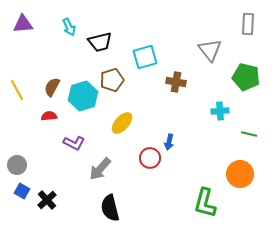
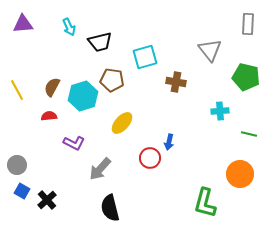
brown pentagon: rotated 25 degrees clockwise
